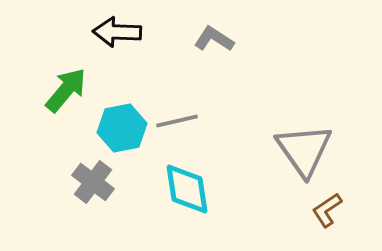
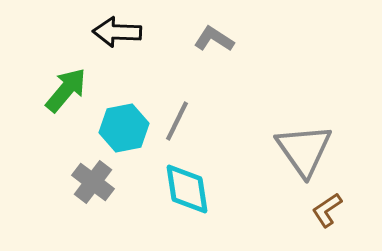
gray line: rotated 51 degrees counterclockwise
cyan hexagon: moved 2 px right
